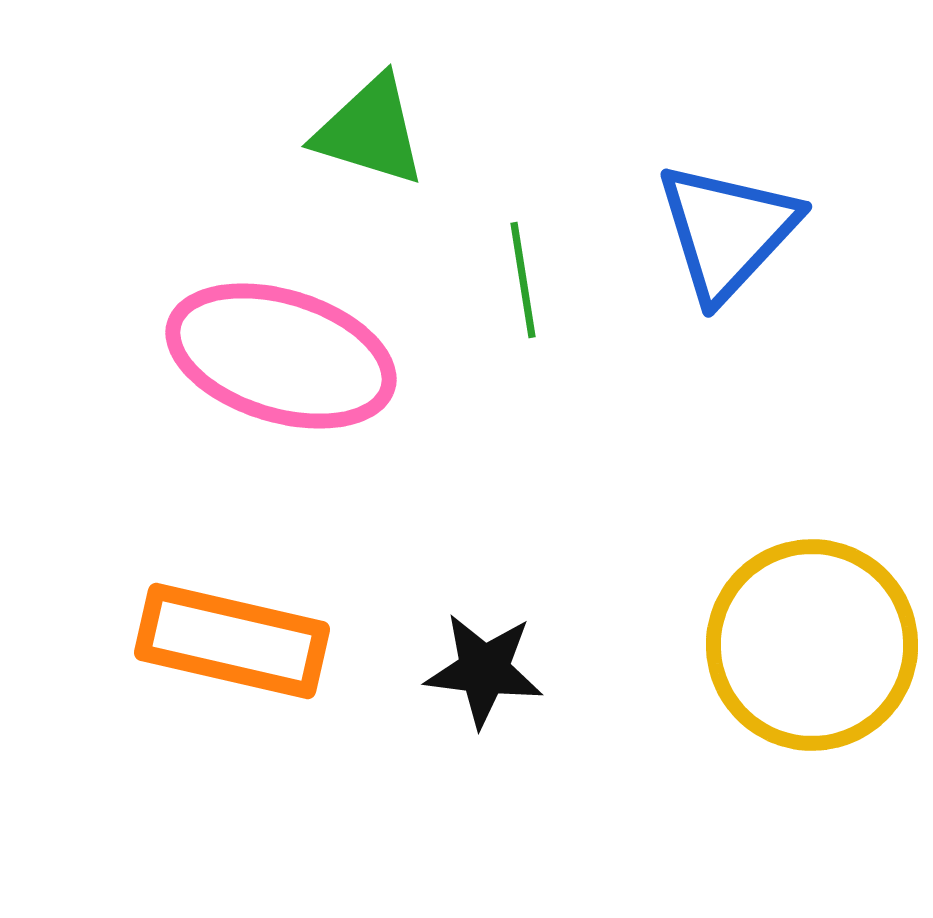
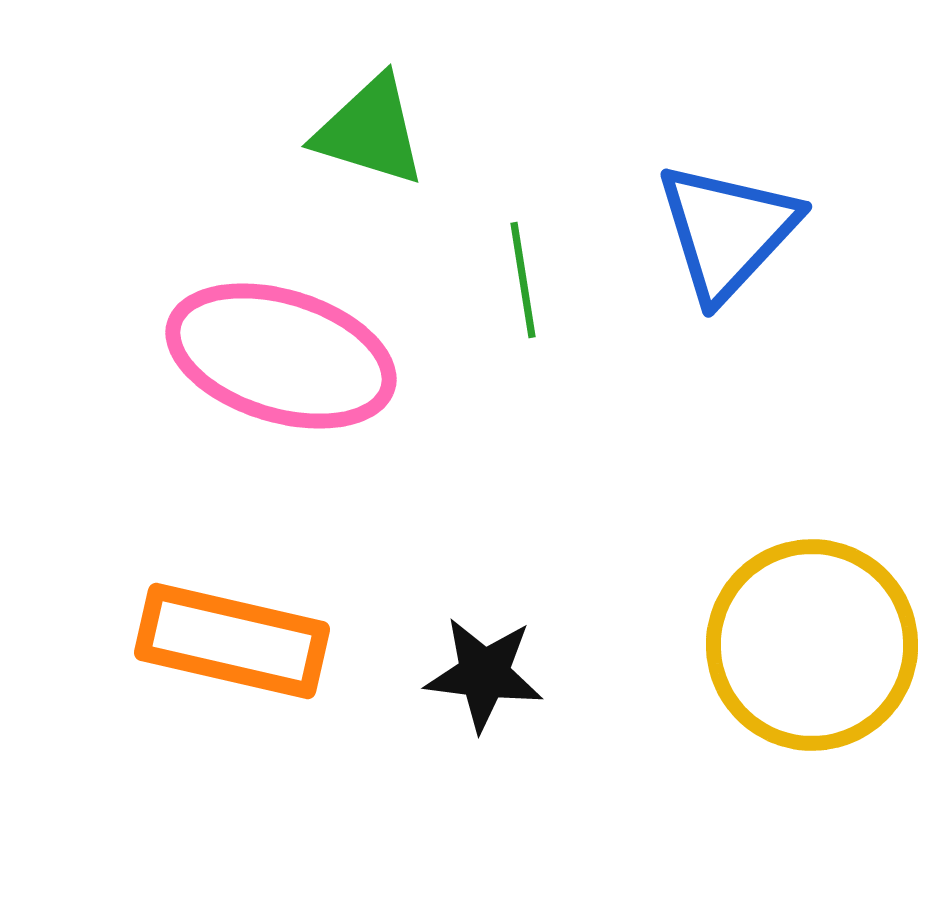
black star: moved 4 px down
